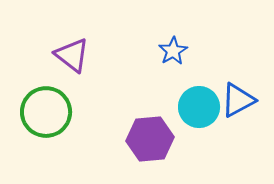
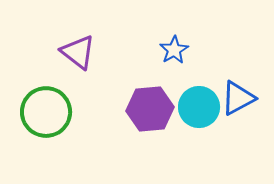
blue star: moved 1 px right, 1 px up
purple triangle: moved 6 px right, 3 px up
blue triangle: moved 2 px up
purple hexagon: moved 30 px up
